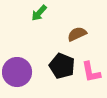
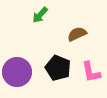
green arrow: moved 1 px right, 2 px down
black pentagon: moved 4 px left, 2 px down
